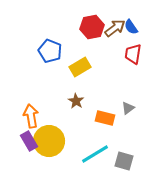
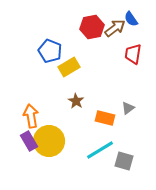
blue semicircle: moved 8 px up
yellow rectangle: moved 11 px left
cyan line: moved 5 px right, 4 px up
